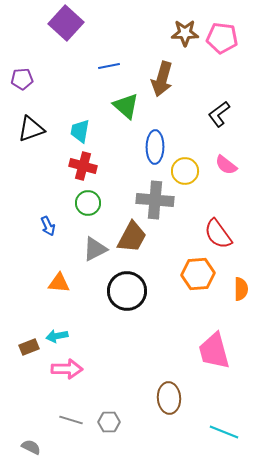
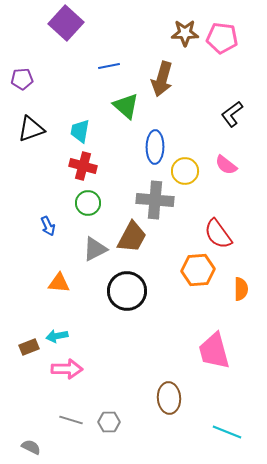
black L-shape: moved 13 px right
orange hexagon: moved 4 px up
cyan line: moved 3 px right
